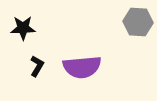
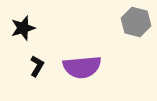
gray hexagon: moved 2 px left; rotated 12 degrees clockwise
black star: rotated 15 degrees counterclockwise
